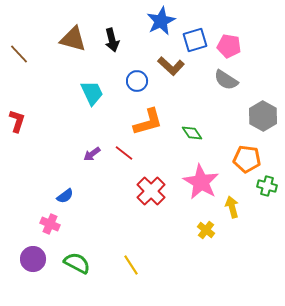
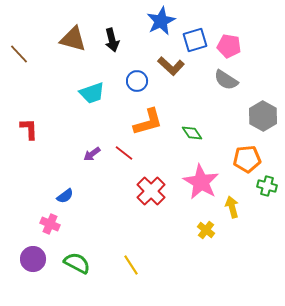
cyan trapezoid: rotated 96 degrees clockwise
red L-shape: moved 12 px right, 8 px down; rotated 20 degrees counterclockwise
orange pentagon: rotated 12 degrees counterclockwise
